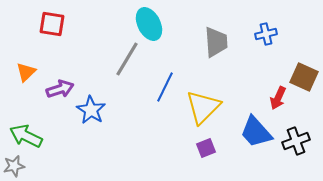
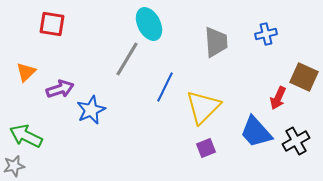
blue star: rotated 16 degrees clockwise
black cross: rotated 8 degrees counterclockwise
